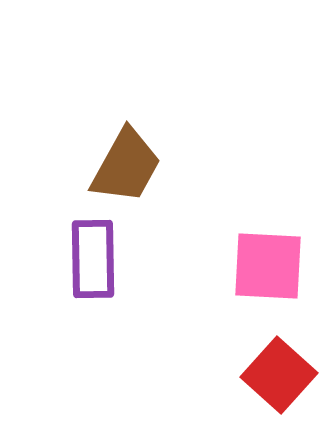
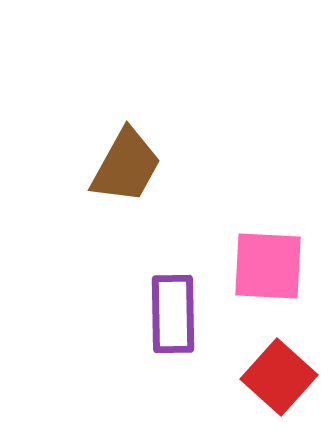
purple rectangle: moved 80 px right, 55 px down
red square: moved 2 px down
